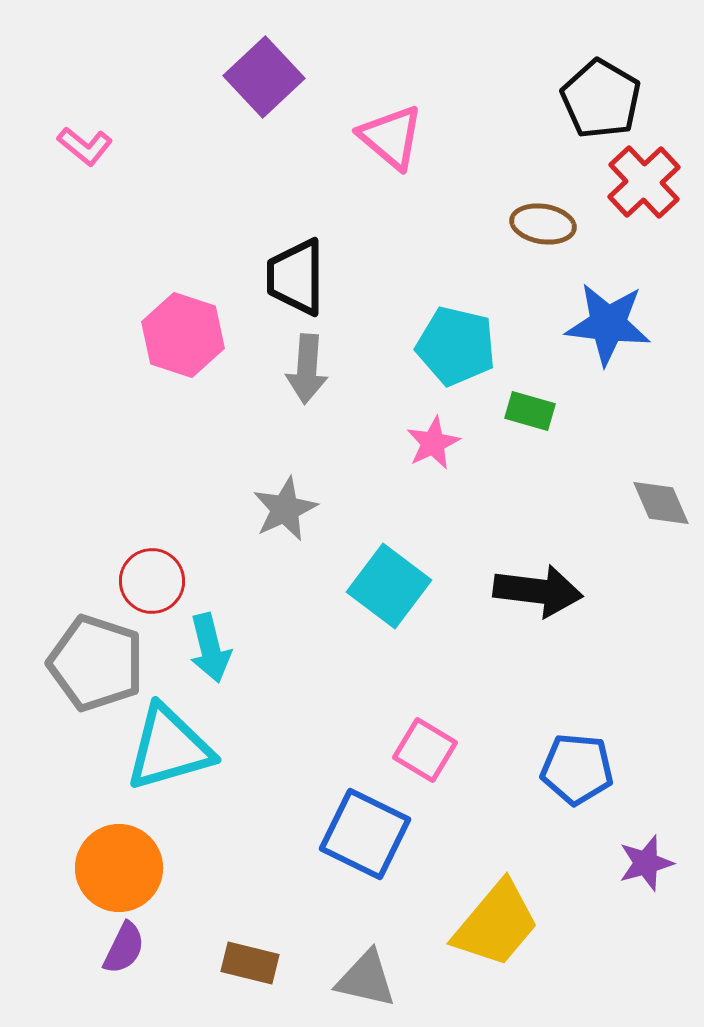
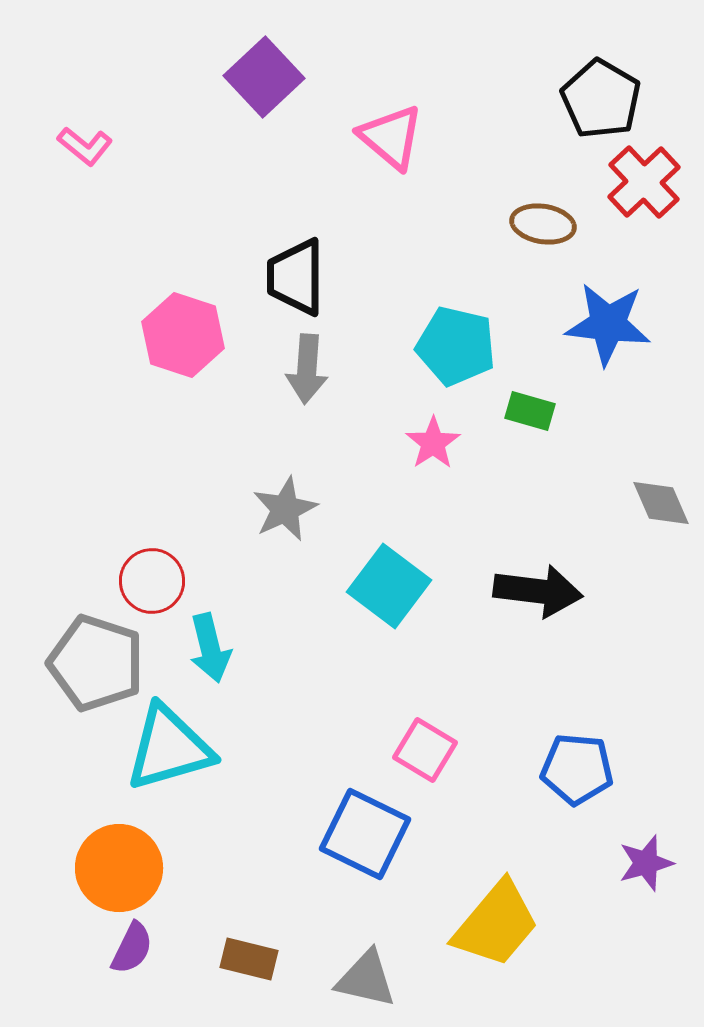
pink star: rotated 8 degrees counterclockwise
purple semicircle: moved 8 px right
brown rectangle: moved 1 px left, 4 px up
